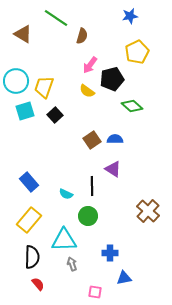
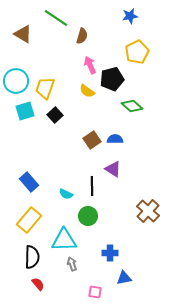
pink arrow: rotated 120 degrees clockwise
yellow trapezoid: moved 1 px right, 1 px down
